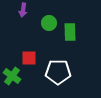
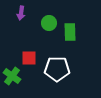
purple arrow: moved 2 px left, 3 px down
white pentagon: moved 1 px left, 3 px up
